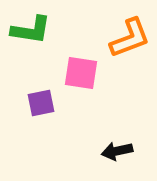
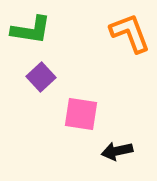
orange L-shape: moved 5 px up; rotated 90 degrees counterclockwise
pink square: moved 41 px down
purple square: moved 26 px up; rotated 32 degrees counterclockwise
